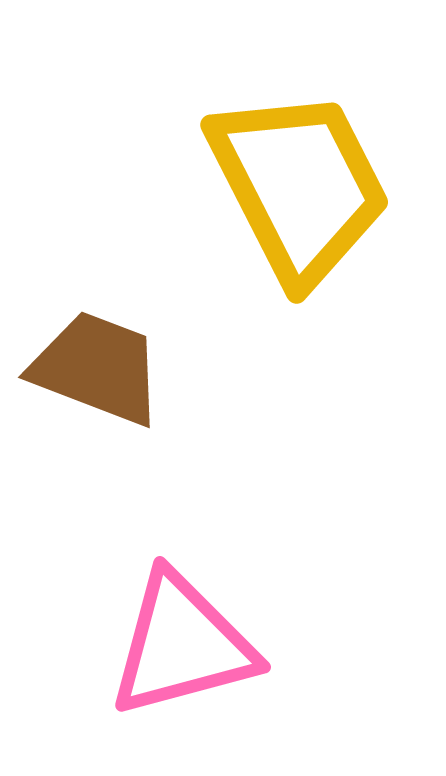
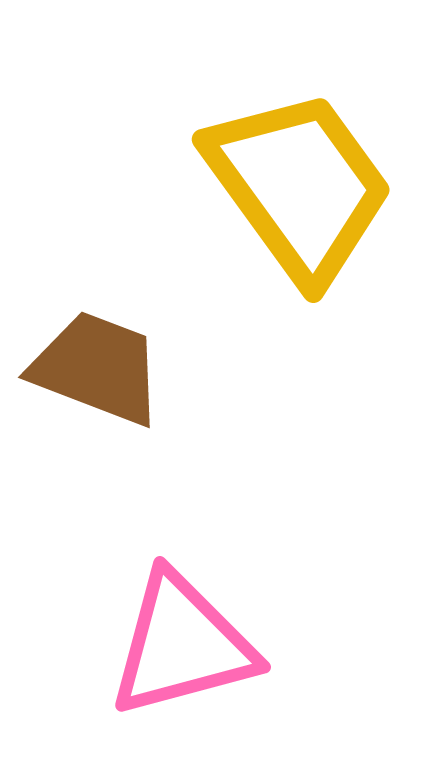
yellow trapezoid: rotated 9 degrees counterclockwise
